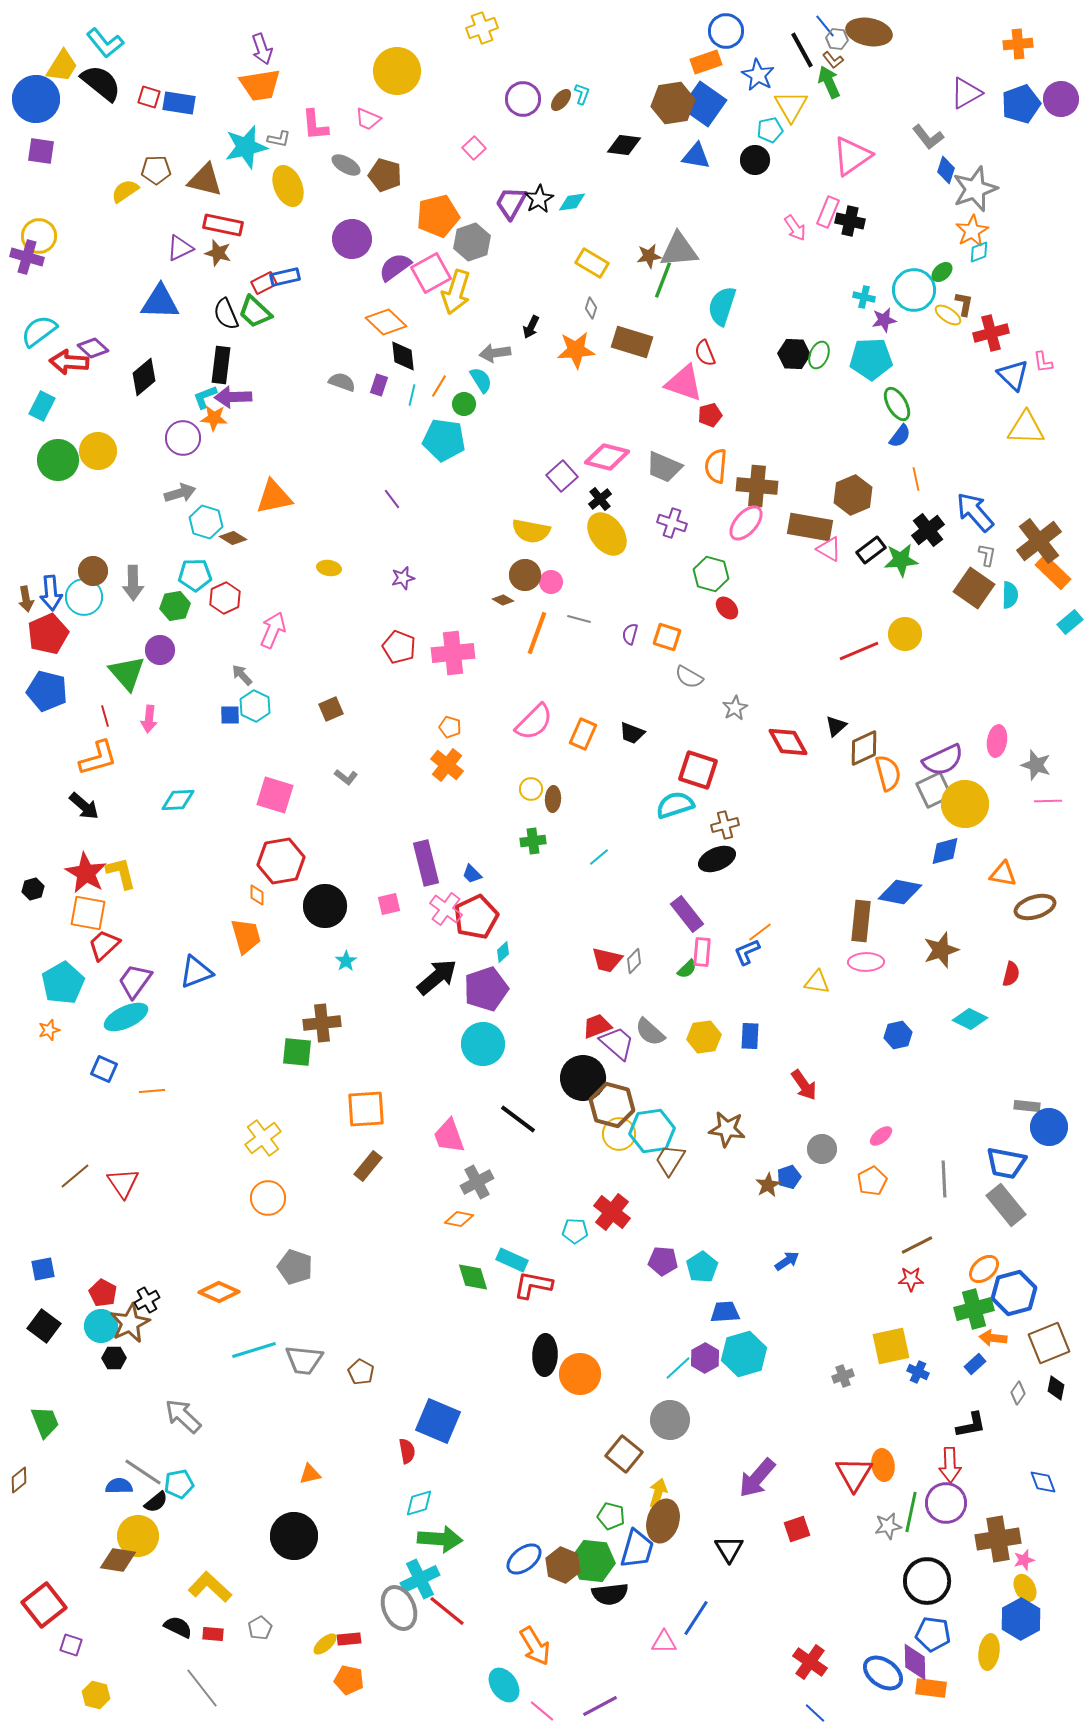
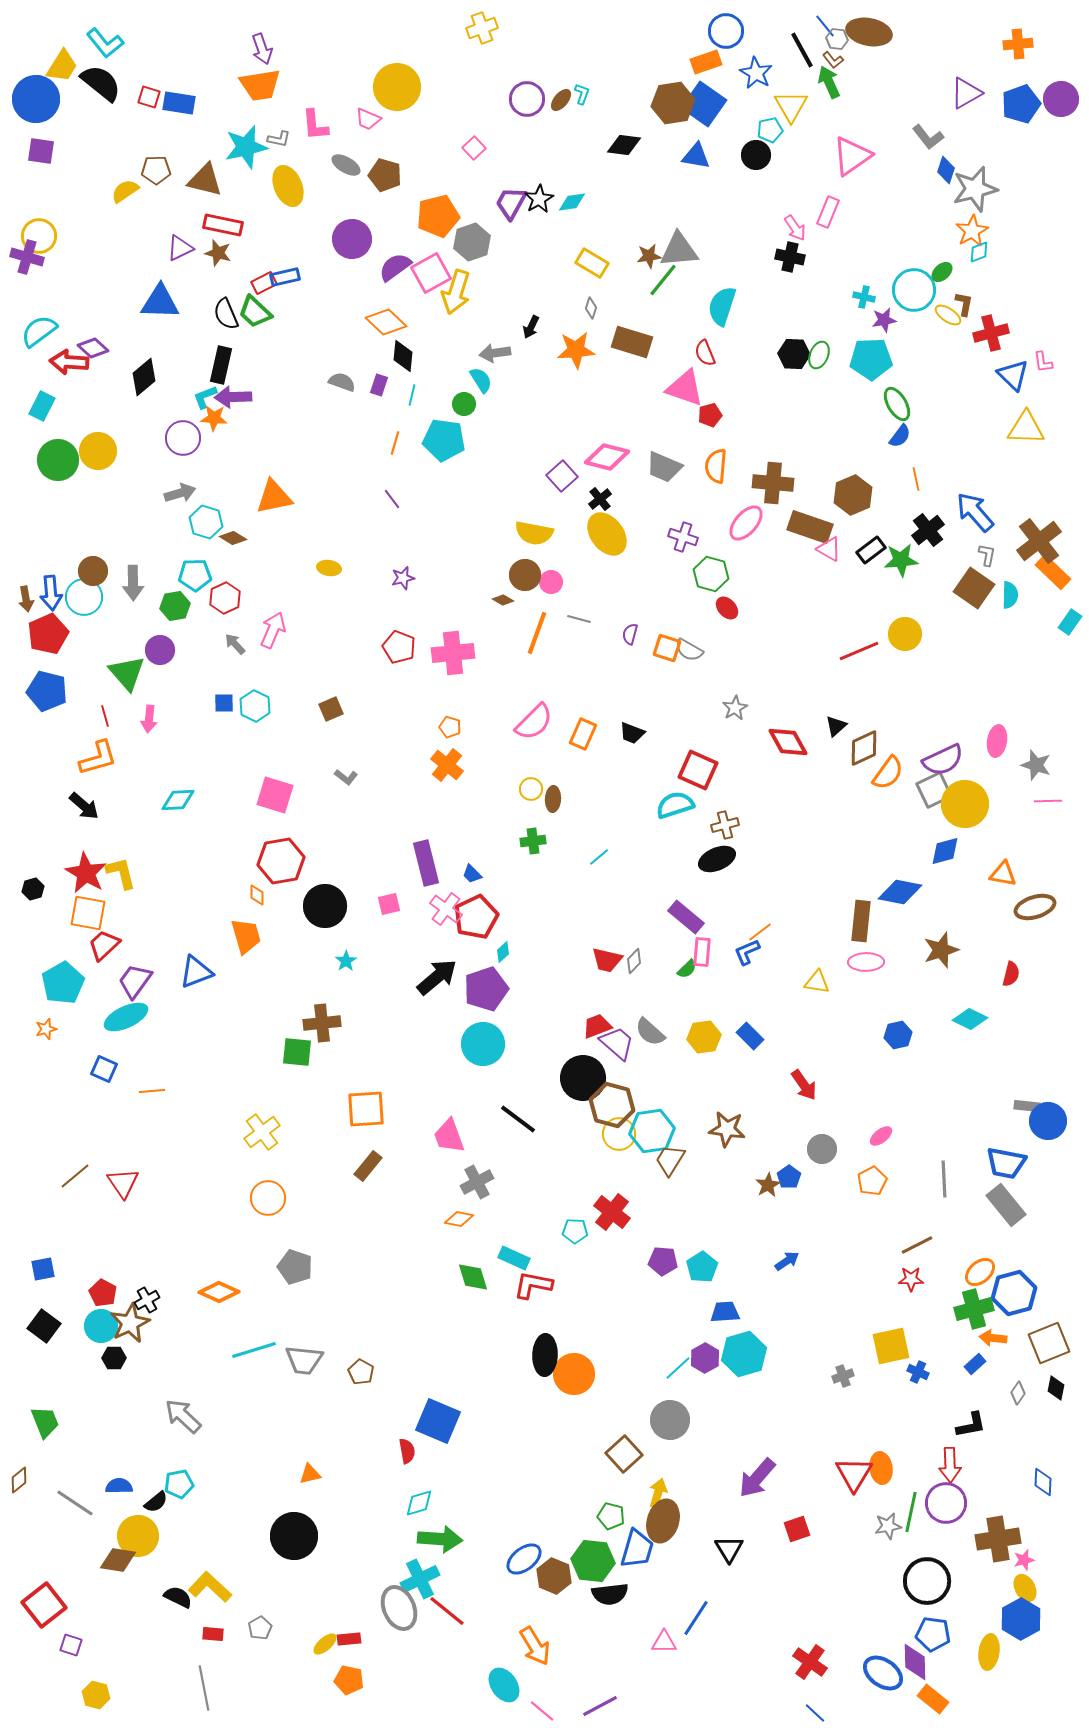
yellow circle at (397, 71): moved 16 px down
blue star at (758, 75): moved 2 px left, 2 px up
purple circle at (523, 99): moved 4 px right
black circle at (755, 160): moved 1 px right, 5 px up
gray star at (975, 189): rotated 6 degrees clockwise
black cross at (850, 221): moved 60 px left, 36 px down
green line at (663, 280): rotated 18 degrees clockwise
black diamond at (403, 356): rotated 12 degrees clockwise
black rectangle at (221, 365): rotated 6 degrees clockwise
pink triangle at (684, 383): moved 1 px right, 5 px down
orange line at (439, 386): moved 44 px left, 57 px down; rotated 15 degrees counterclockwise
brown cross at (757, 486): moved 16 px right, 3 px up
purple cross at (672, 523): moved 11 px right, 14 px down
brown rectangle at (810, 527): rotated 9 degrees clockwise
yellow semicircle at (531, 531): moved 3 px right, 2 px down
cyan rectangle at (1070, 622): rotated 15 degrees counterclockwise
orange square at (667, 637): moved 11 px down
gray arrow at (242, 675): moved 7 px left, 31 px up
gray semicircle at (689, 677): moved 27 px up
blue square at (230, 715): moved 6 px left, 12 px up
red square at (698, 770): rotated 6 degrees clockwise
orange semicircle at (888, 773): rotated 51 degrees clockwise
purple rectangle at (687, 914): moved 1 px left, 3 px down; rotated 12 degrees counterclockwise
orange star at (49, 1030): moved 3 px left, 1 px up
blue rectangle at (750, 1036): rotated 48 degrees counterclockwise
blue circle at (1049, 1127): moved 1 px left, 6 px up
yellow cross at (263, 1138): moved 1 px left, 6 px up
blue pentagon at (789, 1177): rotated 15 degrees counterclockwise
cyan rectangle at (512, 1260): moved 2 px right, 2 px up
orange ellipse at (984, 1269): moved 4 px left, 3 px down
orange circle at (580, 1374): moved 6 px left
brown square at (624, 1454): rotated 9 degrees clockwise
orange ellipse at (883, 1465): moved 2 px left, 3 px down
gray line at (143, 1472): moved 68 px left, 31 px down
blue diamond at (1043, 1482): rotated 24 degrees clockwise
brown hexagon at (563, 1565): moved 9 px left, 11 px down
black semicircle at (178, 1627): moved 30 px up
gray line at (202, 1688): moved 2 px right; rotated 27 degrees clockwise
orange rectangle at (931, 1688): moved 2 px right, 11 px down; rotated 32 degrees clockwise
